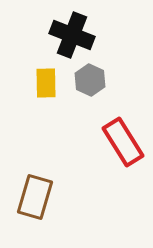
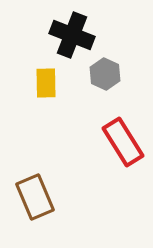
gray hexagon: moved 15 px right, 6 px up
brown rectangle: rotated 39 degrees counterclockwise
